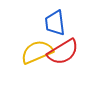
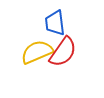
red semicircle: rotated 24 degrees counterclockwise
